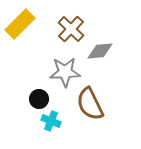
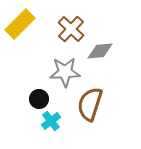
brown semicircle: rotated 44 degrees clockwise
cyan cross: rotated 30 degrees clockwise
